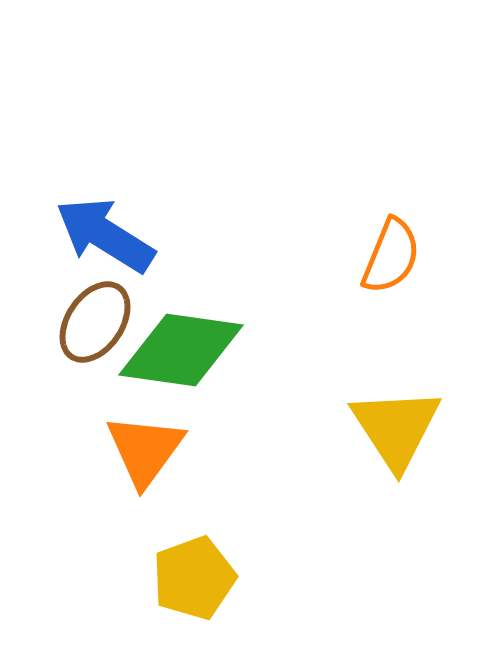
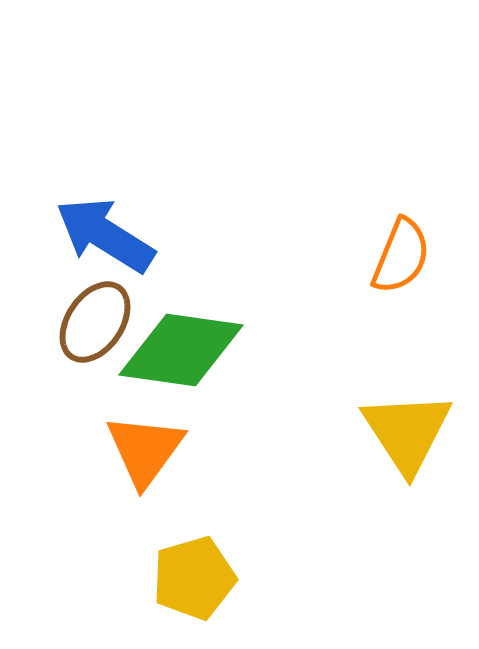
orange semicircle: moved 10 px right
yellow triangle: moved 11 px right, 4 px down
yellow pentagon: rotated 4 degrees clockwise
